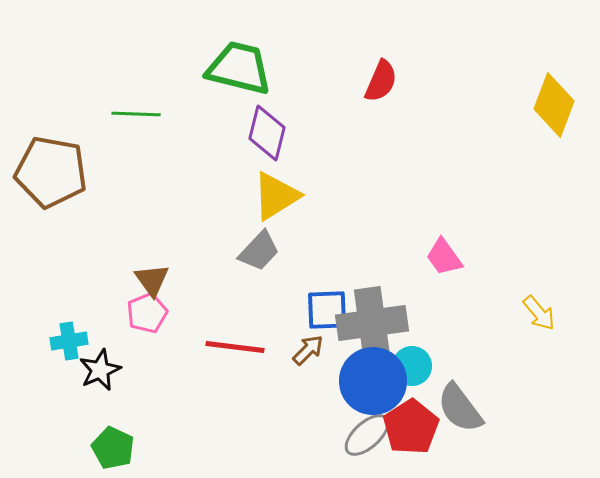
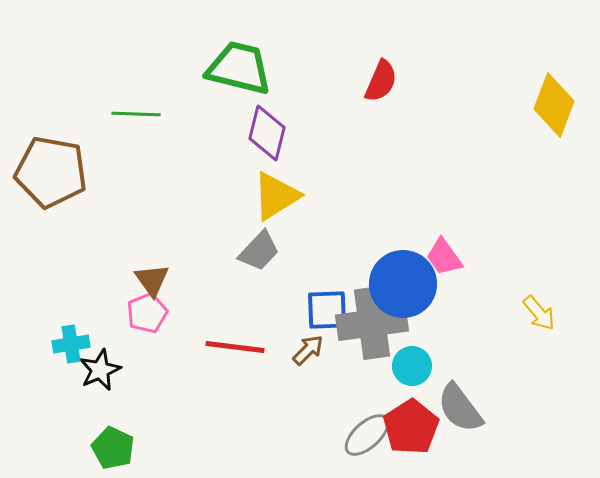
cyan cross: moved 2 px right, 3 px down
blue circle: moved 30 px right, 97 px up
